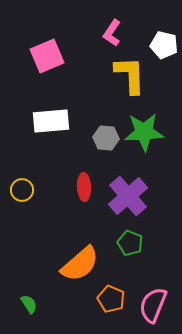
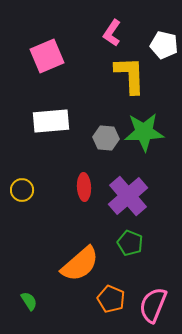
green semicircle: moved 3 px up
